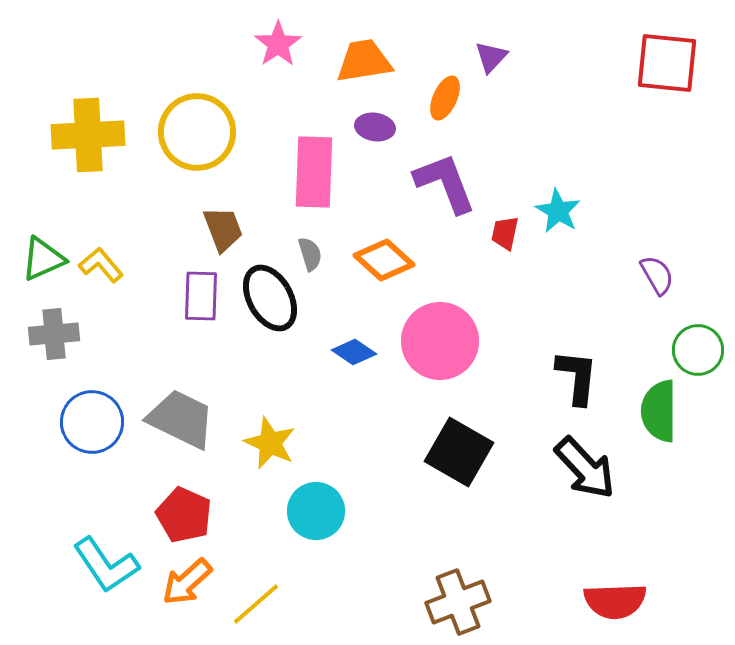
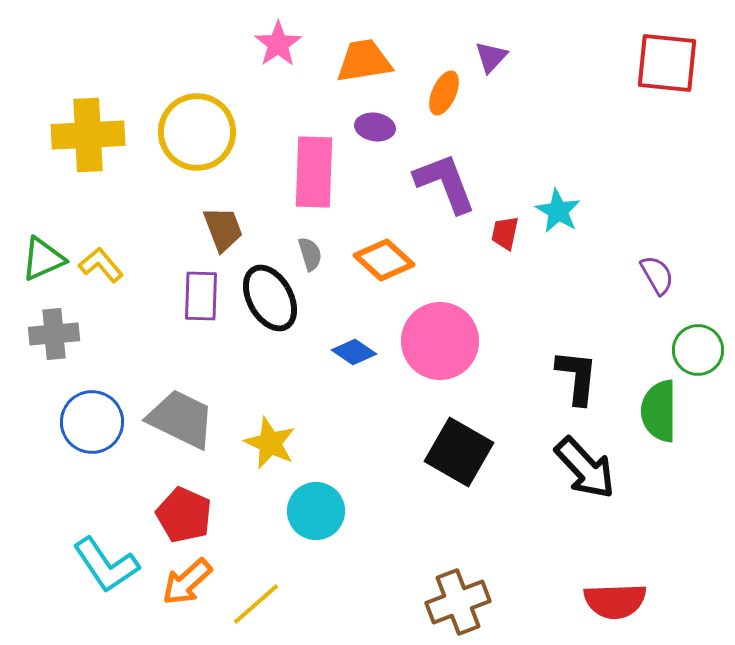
orange ellipse: moved 1 px left, 5 px up
